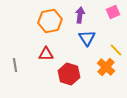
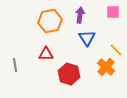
pink square: rotated 24 degrees clockwise
